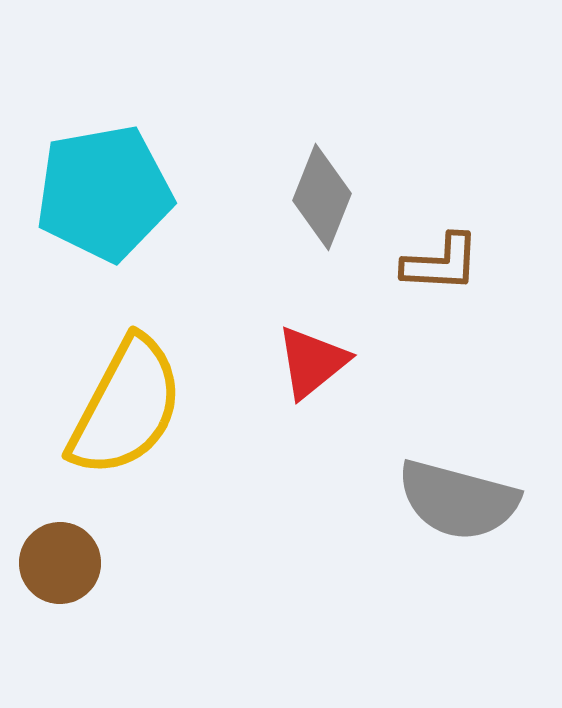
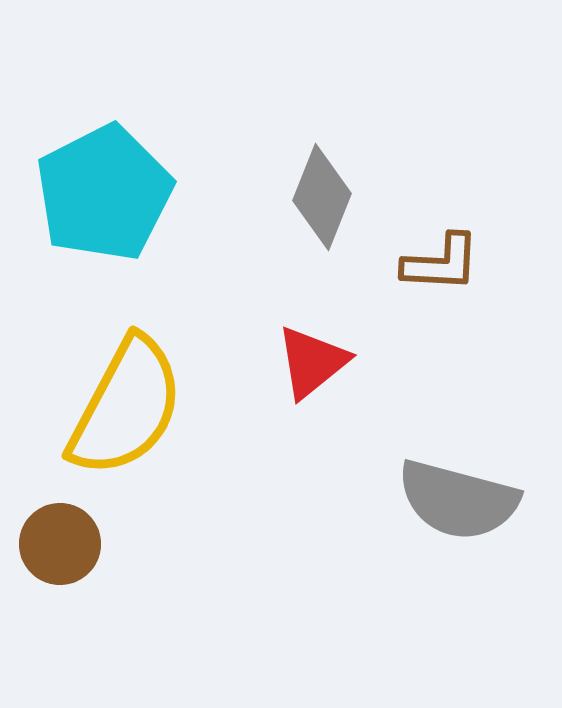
cyan pentagon: rotated 17 degrees counterclockwise
brown circle: moved 19 px up
